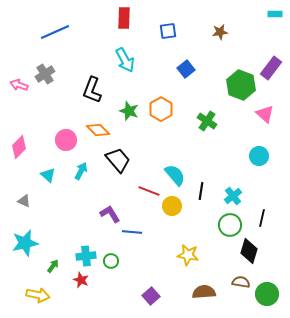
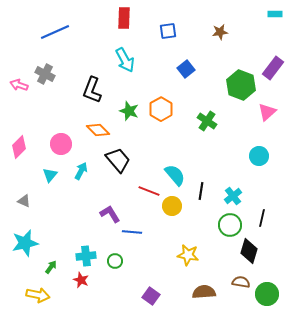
purple rectangle at (271, 68): moved 2 px right
gray cross at (45, 74): rotated 30 degrees counterclockwise
pink triangle at (265, 114): moved 2 px right, 2 px up; rotated 36 degrees clockwise
pink circle at (66, 140): moved 5 px left, 4 px down
cyan triangle at (48, 175): moved 2 px right; rotated 28 degrees clockwise
green circle at (111, 261): moved 4 px right
green arrow at (53, 266): moved 2 px left, 1 px down
purple square at (151, 296): rotated 12 degrees counterclockwise
